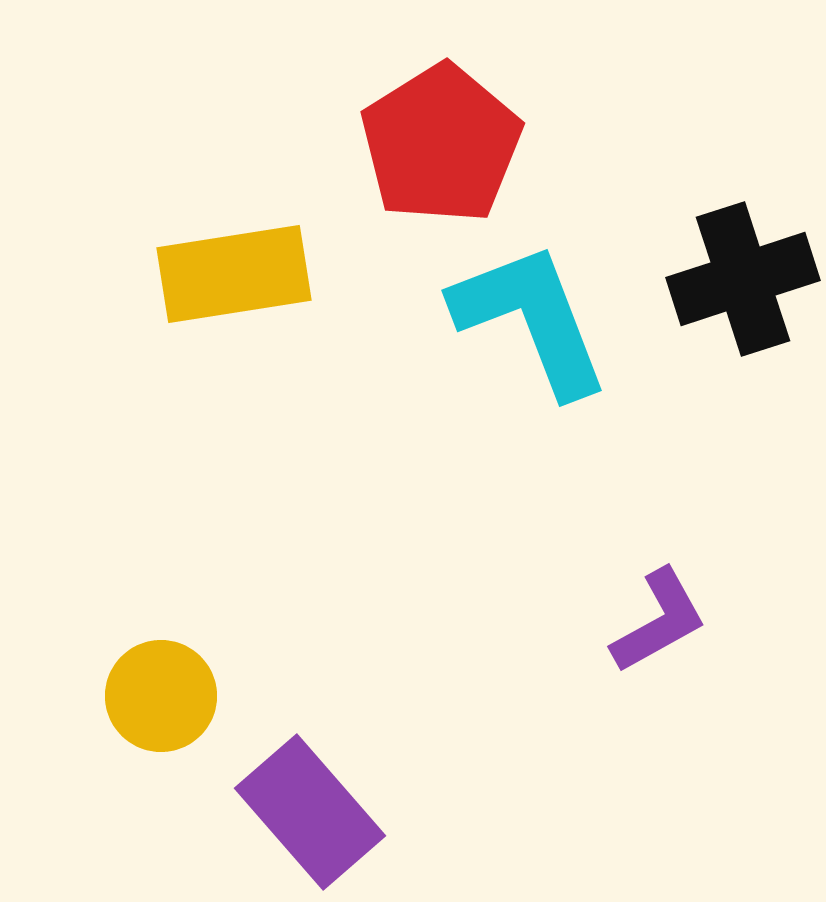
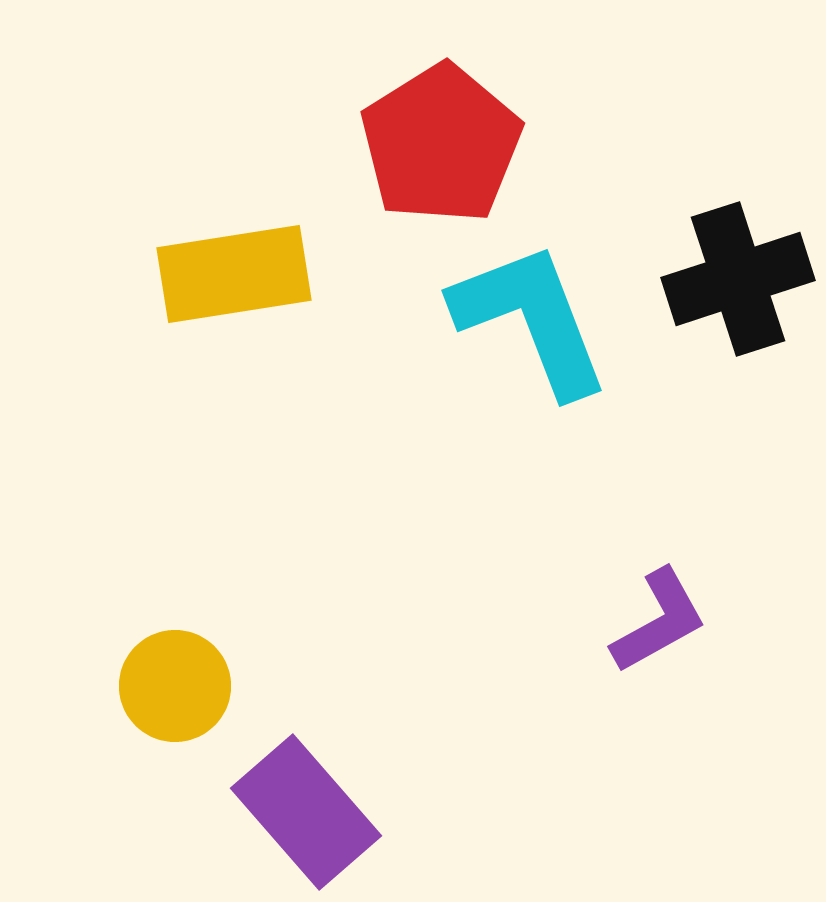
black cross: moved 5 px left
yellow circle: moved 14 px right, 10 px up
purple rectangle: moved 4 px left
